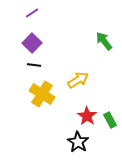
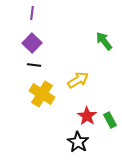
purple line: rotated 48 degrees counterclockwise
